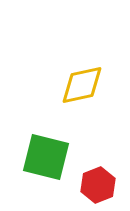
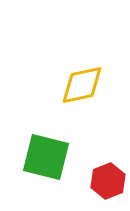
red hexagon: moved 10 px right, 4 px up
